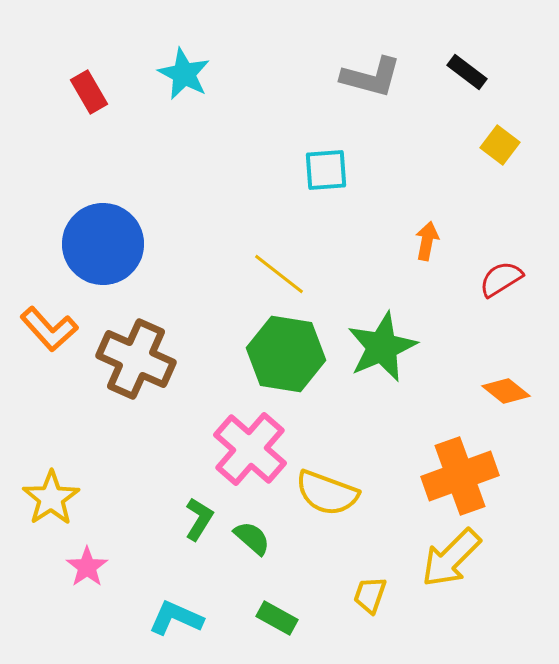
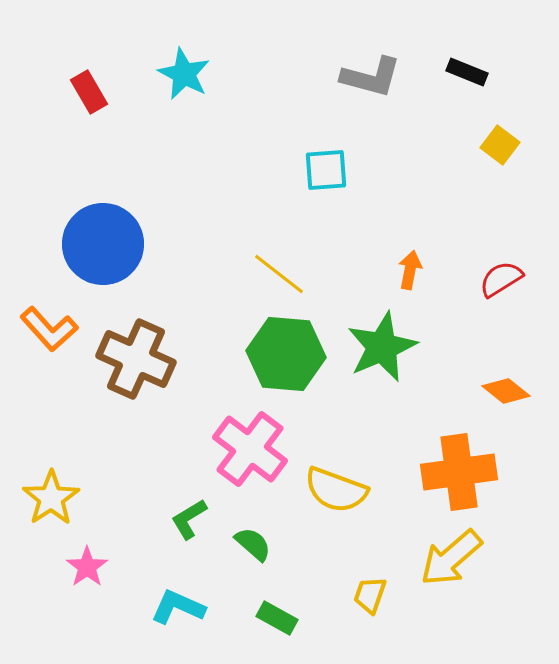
black rectangle: rotated 15 degrees counterclockwise
orange arrow: moved 17 px left, 29 px down
green hexagon: rotated 4 degrees counterclockwise
pink cross: rotated 4 degrees counterclockwise
orange cross: moved 1 px left, 4 px up; rotated 12 degrees clockwise
yellow semicircle: moved 9 px right, 3 px up
green L-shape: moved 10 px left; rotated 153 degrees counterclockwise
green semicircle: moved 1 px right, 6 px down
yellow arrow: rotated 4 degrees clockwise
cyan L-shape: moved 2 px right, 11 px up
